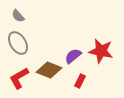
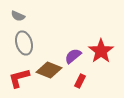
gray semicircle: rotated 24 degrees counterclockwise
gray ellipse: moved 6 px right; rotated 15 degrees clockwise
red star: rotated 25 degrees clockwise
red L-shape: rotated 15 degrees clockwise
